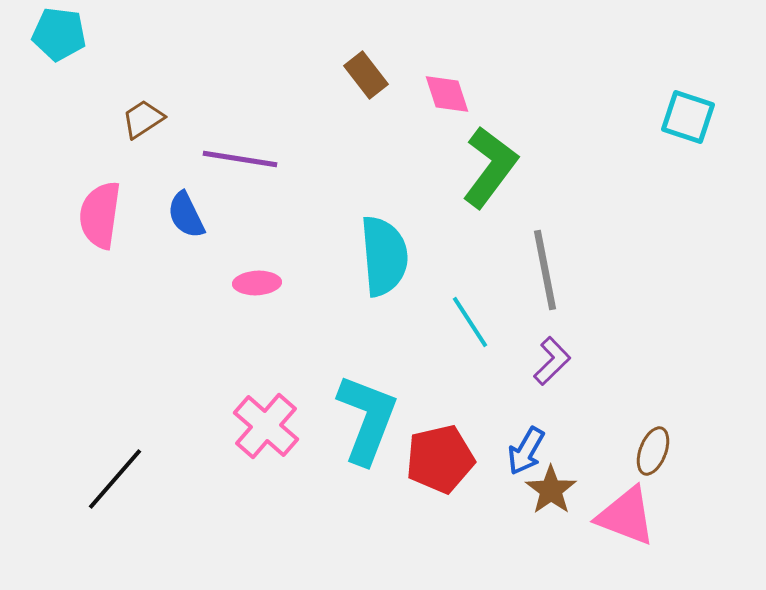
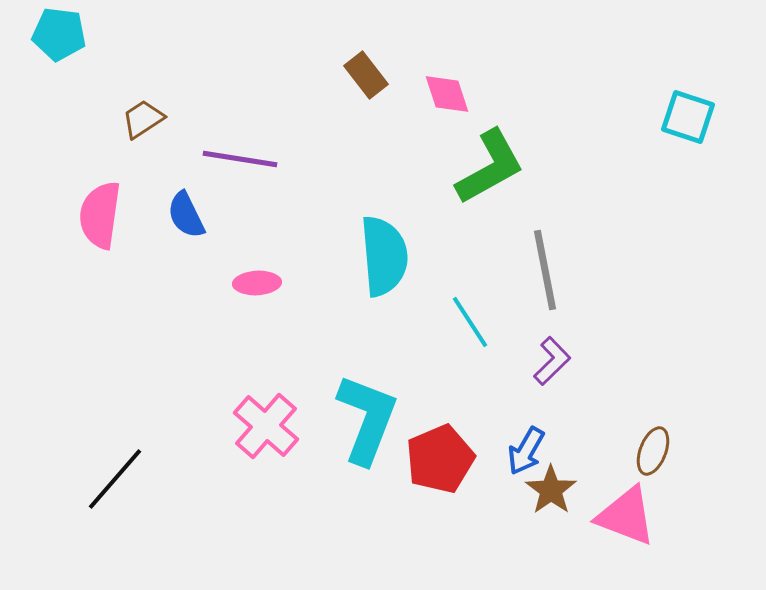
green L-shape: rotated 24 degrees clockwise
red pentagon: rotated 10 degrees counterclockwise
